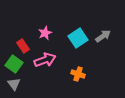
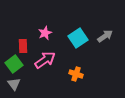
gray arrow: moved 2 px right
red rectangle: rotated 32 degrees clockwise
pink arrow: rotated 15 degrees counterclockwise
green square: rotated 18 degrees clockwise
orange cross: moved 2 px left
